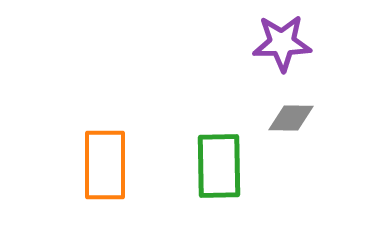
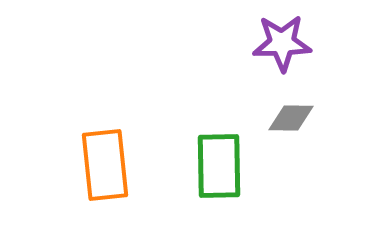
orange rectangle: rotated 6 degrees counterclockwise
